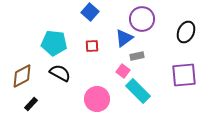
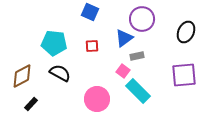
blue square: rotated 18 degrees counterclockwise
